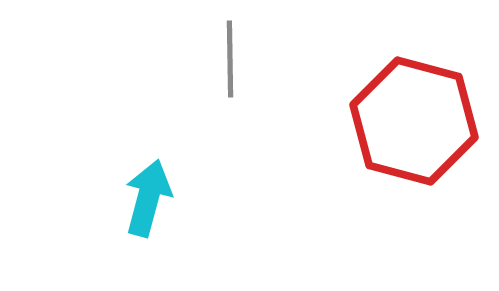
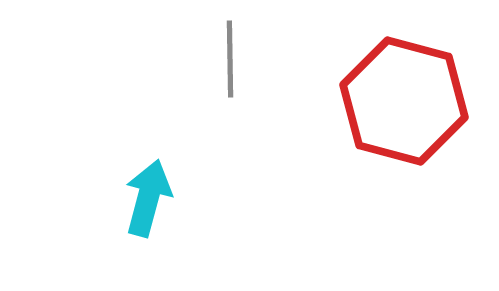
red hexagon: moved 10 px left, 20 px up
